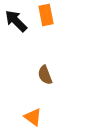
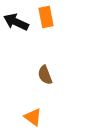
orange rectangle: moved 2 px down
black arrow: moved 1 px down; rotated 20 degrees counterclockwise
